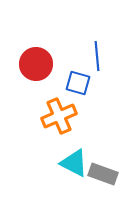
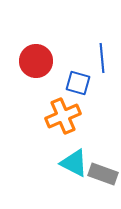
blue line: moved 5 px right, 2 px down
red circle: moved 3 px up
orange cross: moved 4 px right
